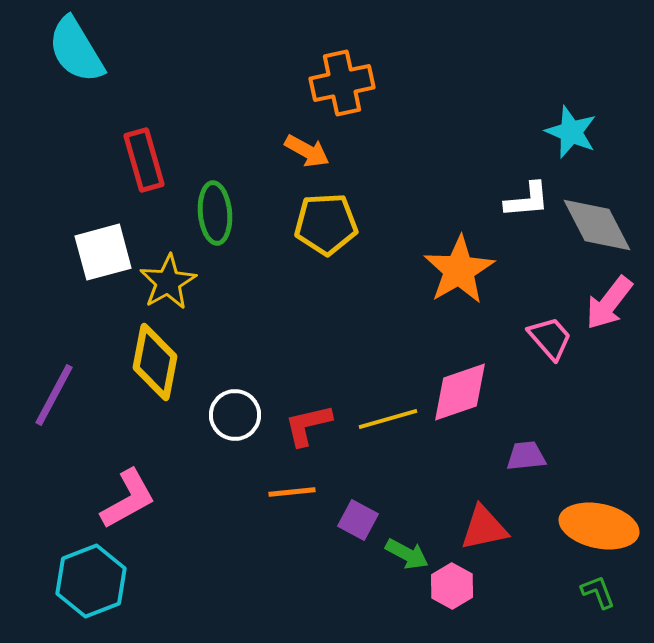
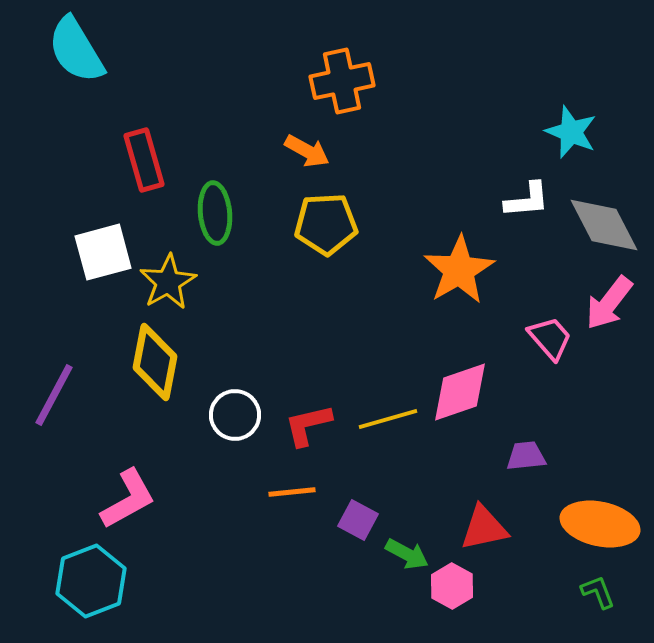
orange cross: moved 2 px up
gray diamond: moved 7 px right
orange ellipse: moved 1 px right, 2 px up
